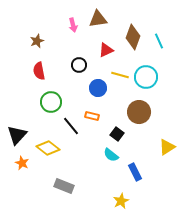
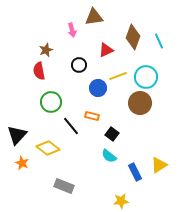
brown triangle: moved 4 px left, 2 px up
pink arrow: moved 1 px left, 5 px down
brown star: moved 9 px right, 9 px down
yellow line: moved 2 px left, 1 px down; rotated 36 degrees counterclockwise
brown circle: moved 1 px right, 9 px up
black square: moved 5 px left
yellow triangle: moved 8 px left, 18 px down
cyan semicircle: moved 2 px left, 1 px down
yellow star: rotated 21 degrees clockwise
